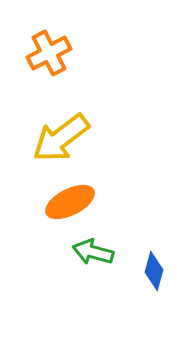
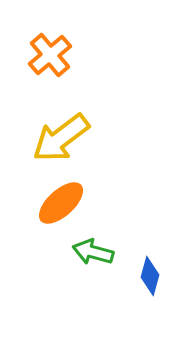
orange cross: moved 1 px right, 2 px down; rotated 12 degrees counterclockwise
orange ellipse: moved 9 px left, 1 px down; rotated 15 degrees counterclockwise
blue diamond: moved 4 px left, 5 px down
